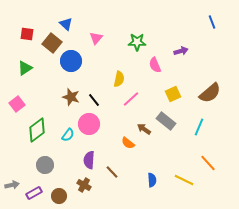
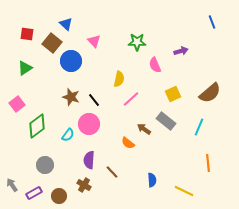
pink triangle: moved 2 px left, 3 px down; rotated 24 degrees counterclockwise
green diamond: moved 4 px up
orange line: rotated 36 degrees clockwise
yellow line: moved 11 px down
gray arrow: rotated 112 degrees counterclockwise
